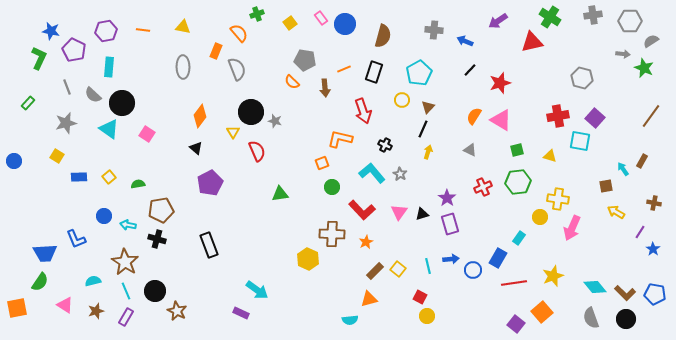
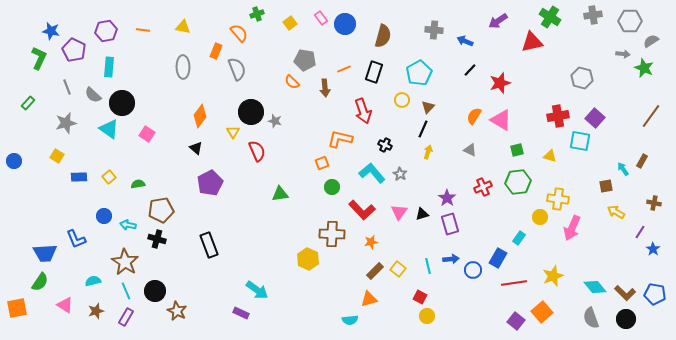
orange star at (366, 242): moved 5 px right; rotated 16 degrees clockwise
purple square at (516, 324): moved 3 px up
